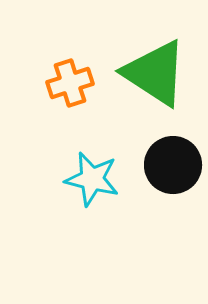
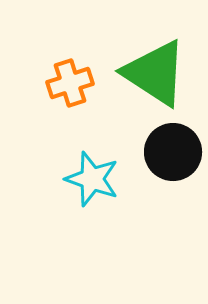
black circle: moved 13 px up
cyan star: rotated 6 degrees clockwise
